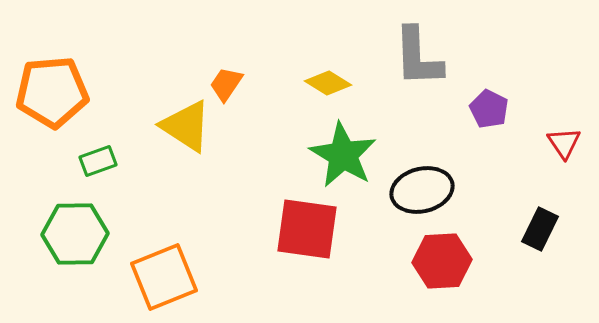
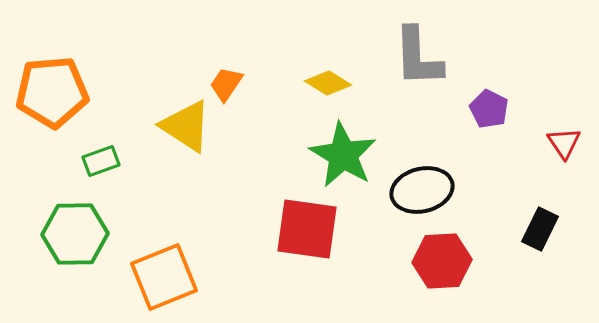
green rectangle: moved 3 px right
